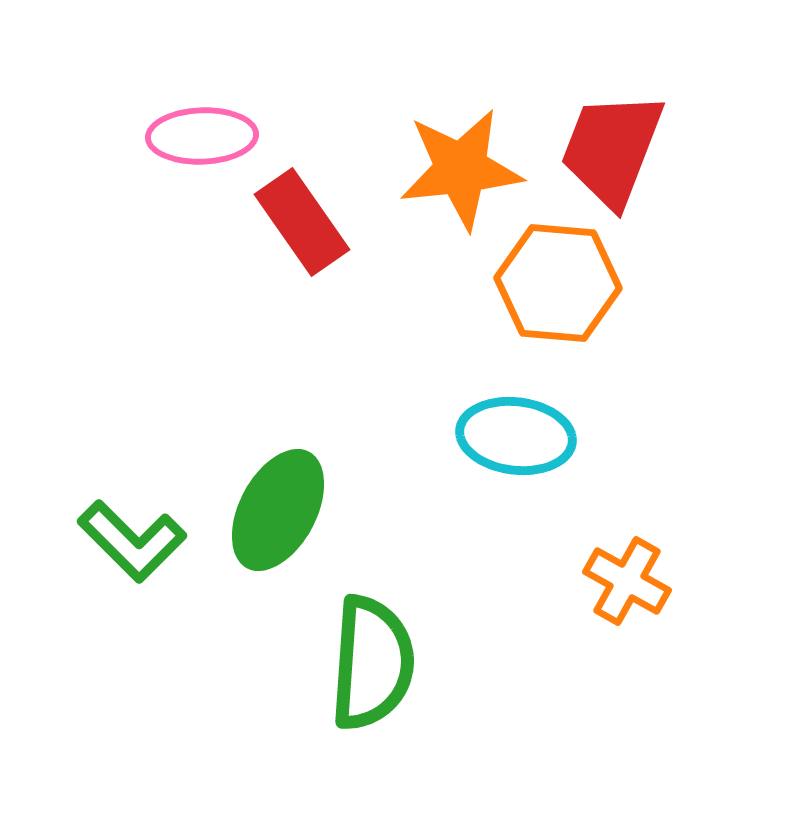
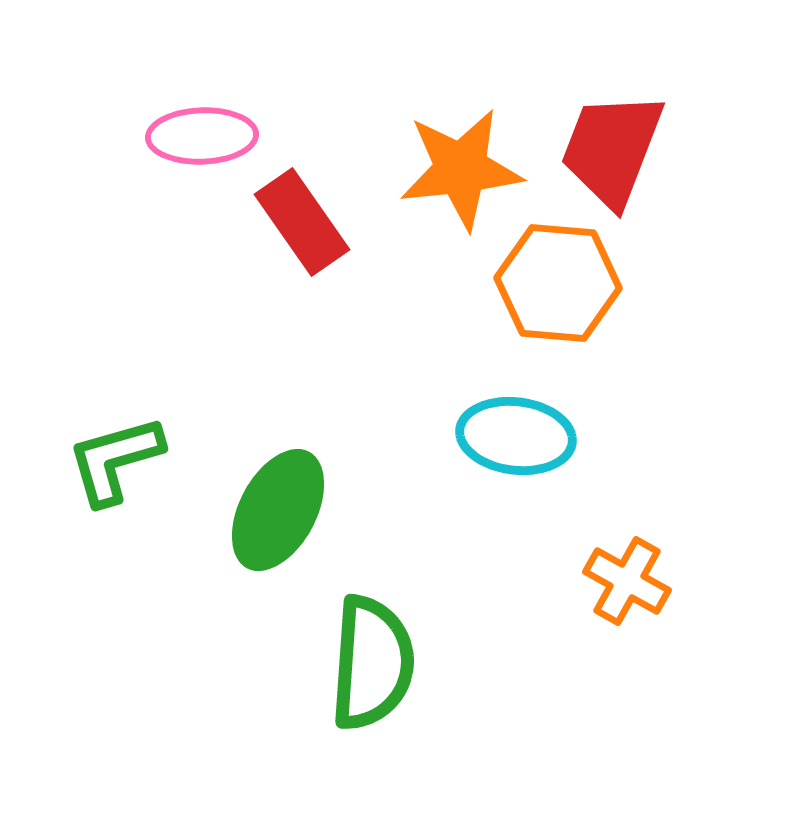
green L-shape: moved 17 px left, 81 px up; rotated 119 degrees clockwise
